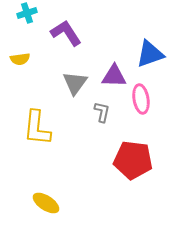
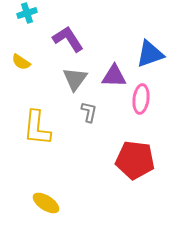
purple L-shape: moved 2 px right, 6 px down
yellow semicircle: moved 1 px right, 3 px down; rotated 42 degrees clockwise
gray triangle: moved 4 px up
pink ellipse: rotated 16 degrees clockwise
gray L-shape: moved 13 px left
red pentagon: moved 2 px right
